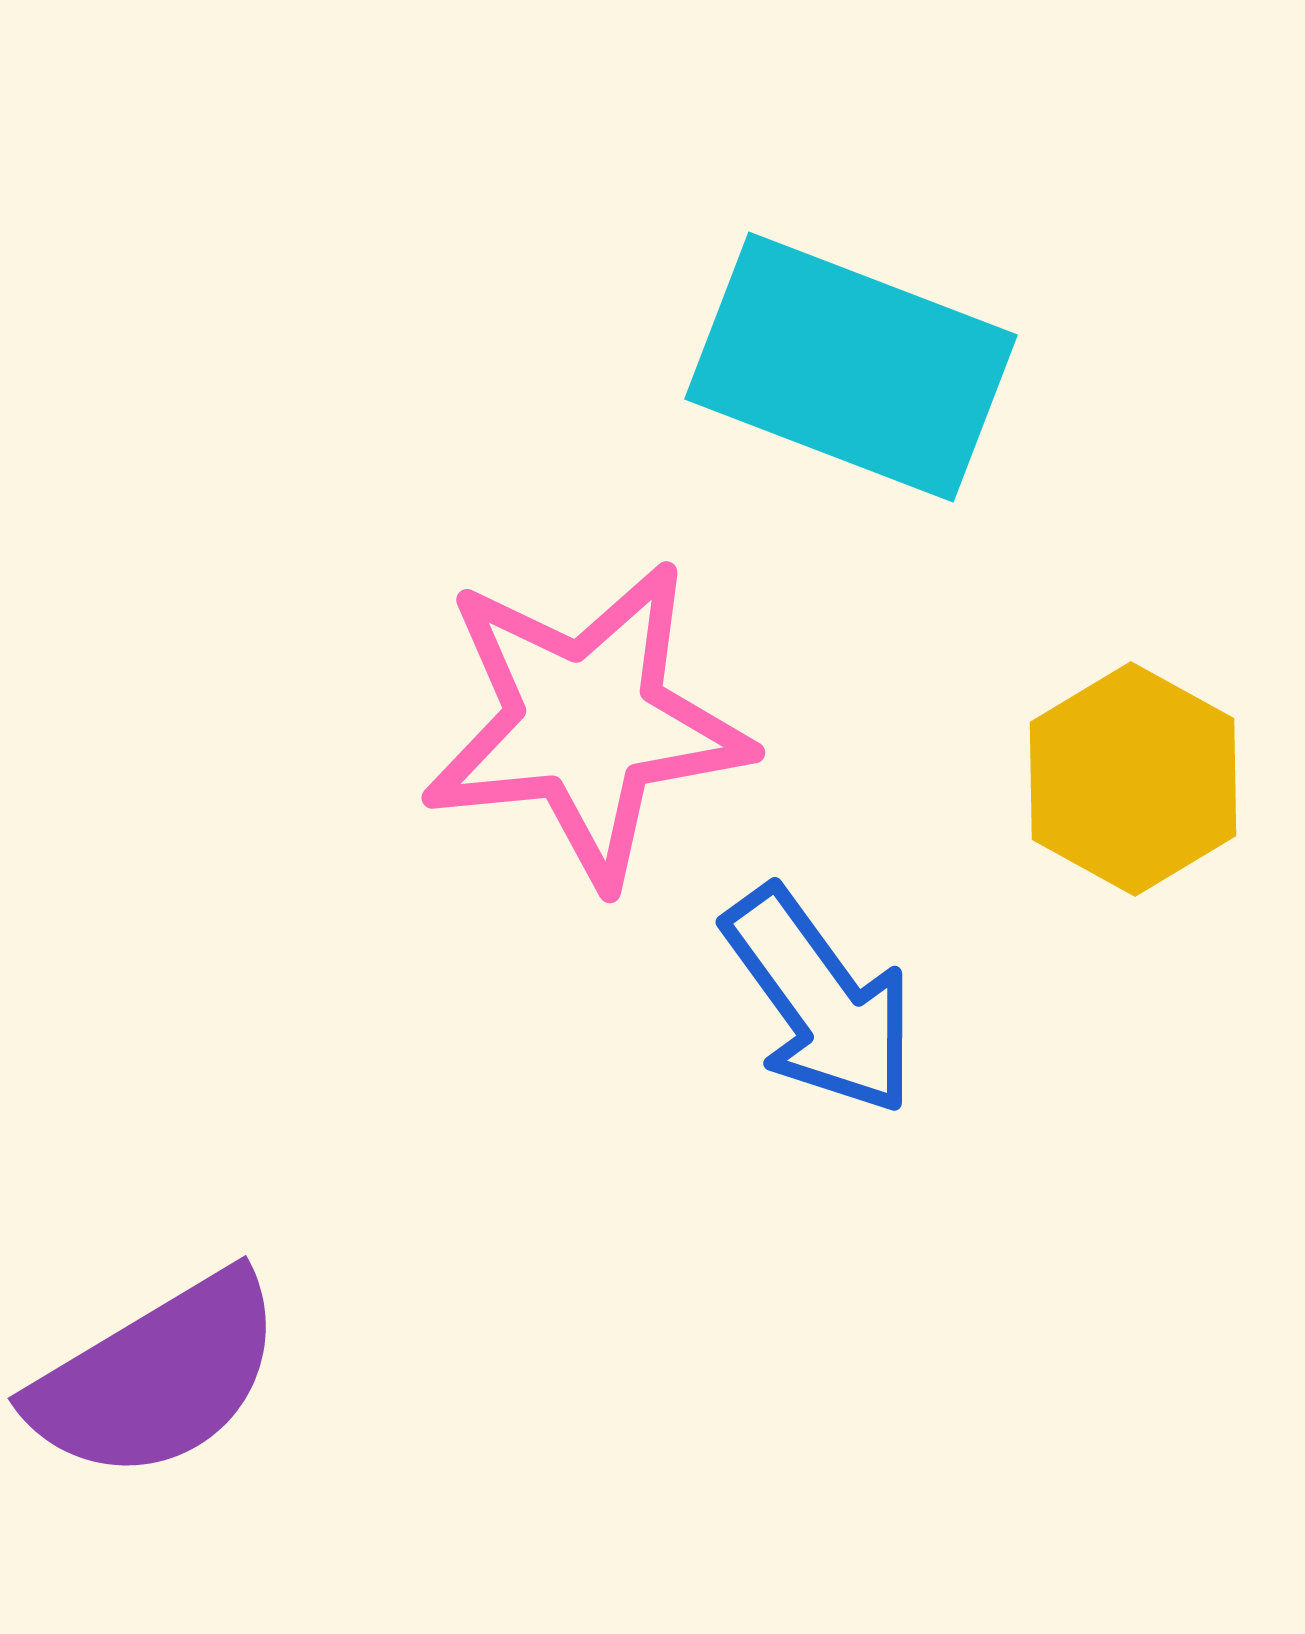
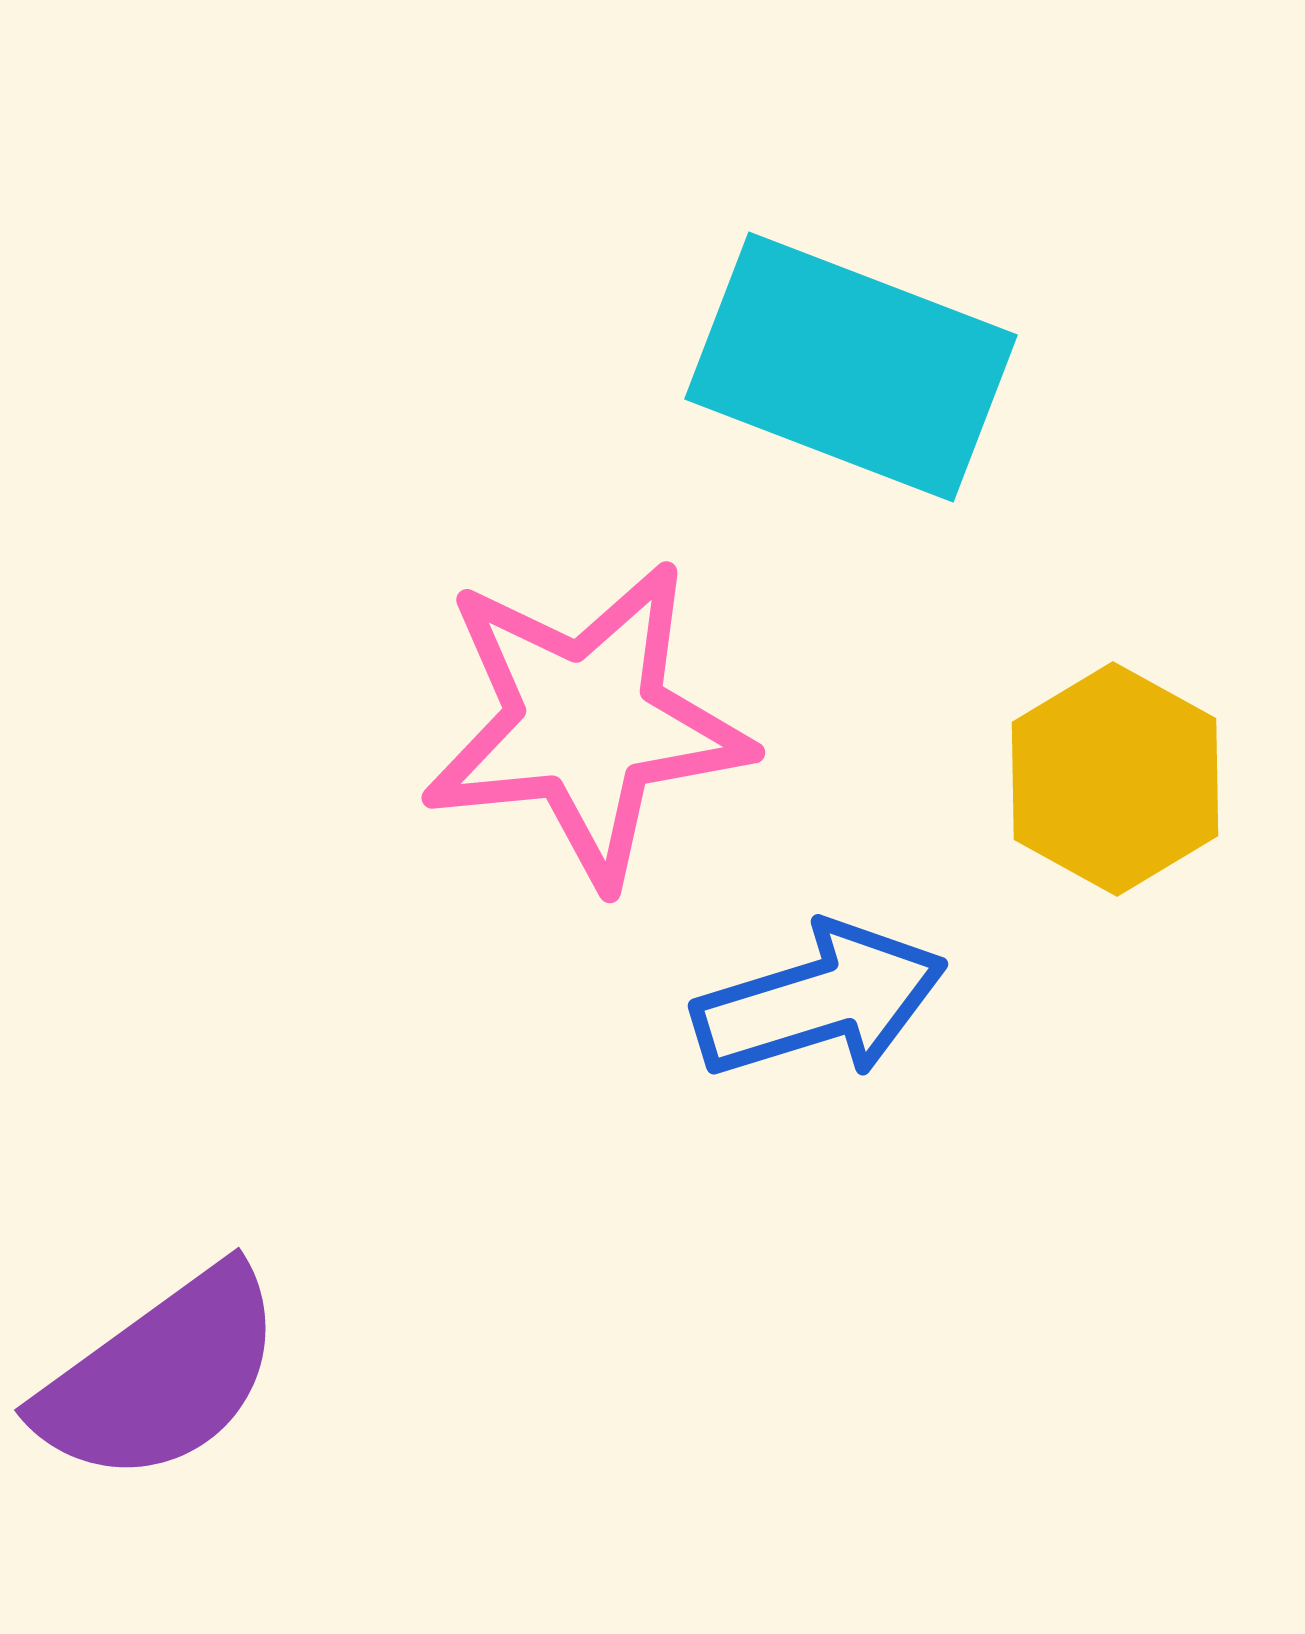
yellow hexagon: moved 18 px left
blue arrow: rotated 71 degrees counterclockwise
purple semicircle: moved 4 px right, 1 px up; rotated 5 degrees counterclockwise
